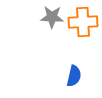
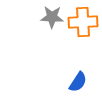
blue semicircle: moved 4 px right, 6 px down; rotated 20 degrees clockwise
